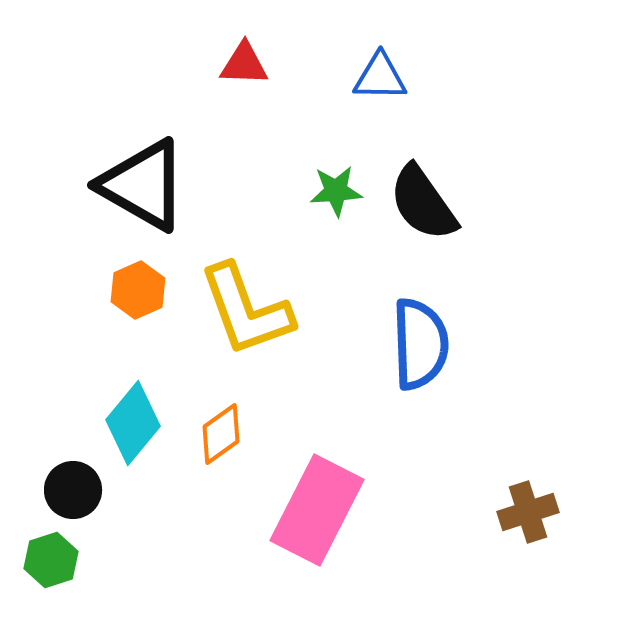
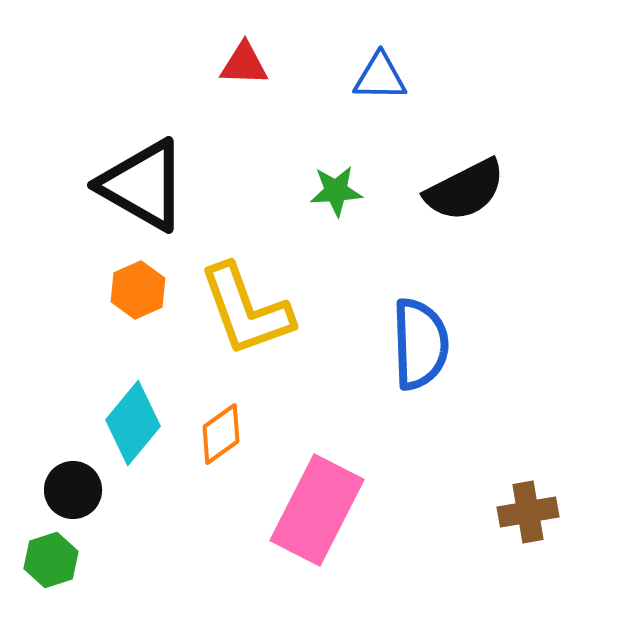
black semicircle: moved 42 px right, 13 px up; rotated 82 degrees counterclockwise
brown cross: rotated 8 degrees clockwise
